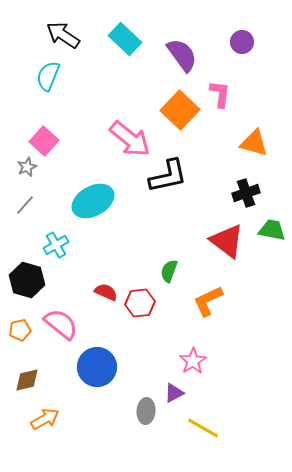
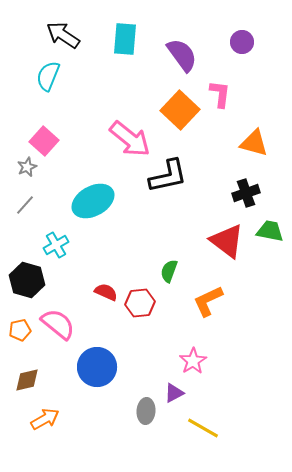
cyan rectangle: rotated 52 degrees clockwise
green trapezoid: moved 2 px left, 1 px down
pink semicircle: moved 3 px left
